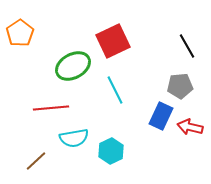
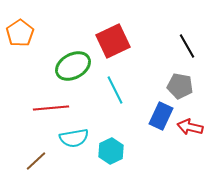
gray pentagon: rotated 15 degrees clockwise
